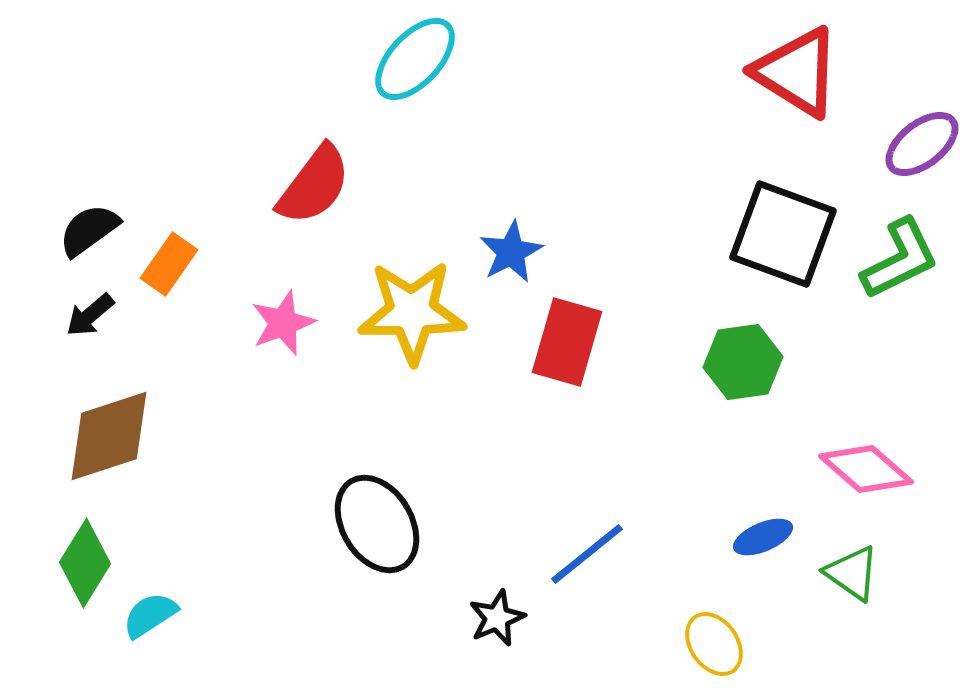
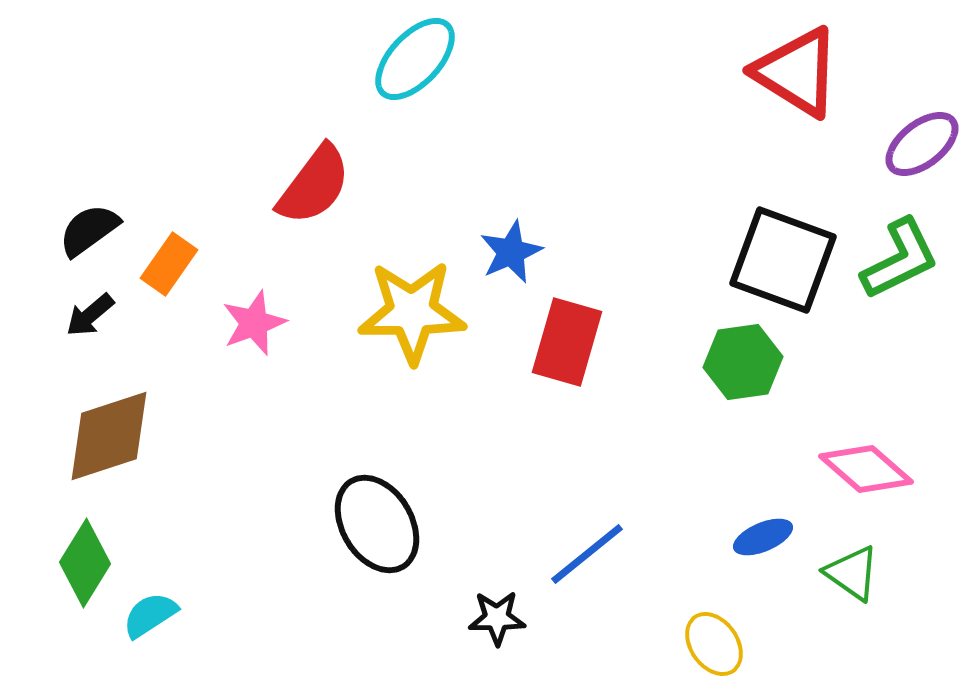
black square: moved 26 px down
blue star: rotated 4 degrees clockwise
pink star: moved 29 px left
black star: rotated 22 degrees clockwise
